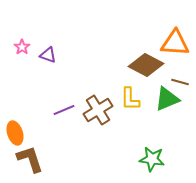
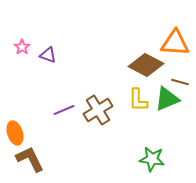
yellow L-shape: moved 8 px right, 1 px down
brown L-shape: rotated 8 degrees counterclockwise
